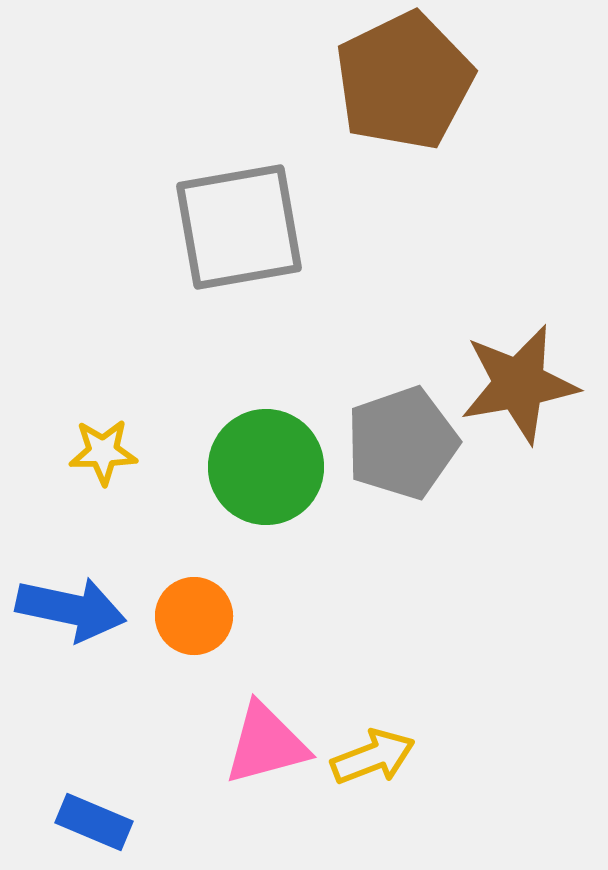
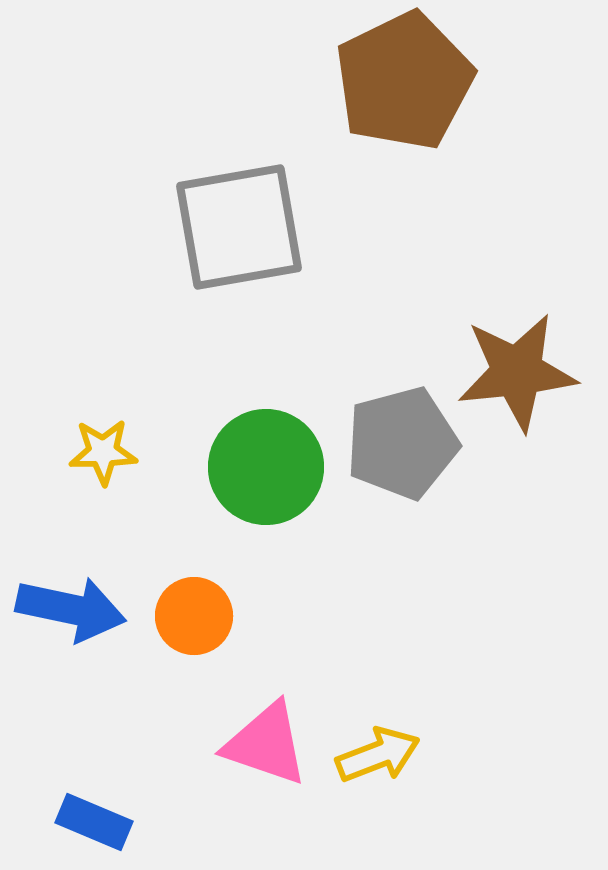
brown star: moved 2 px left, 12 px up; rotated 4 degrees clockwise
gray pentagon: rotated 4 degrees clockwise
pink triangle: rotated 34 degrees clockwise
yellow arrow: moved 5 px right, 2 px up
